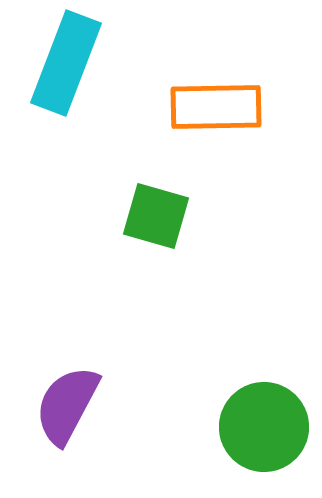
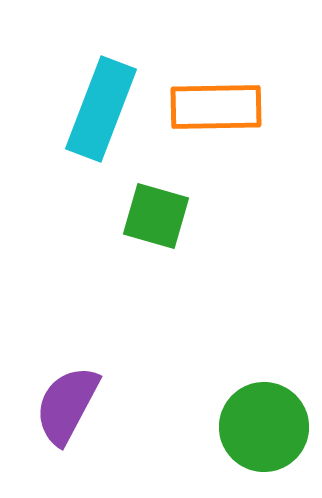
cyan rectangle: moved 35 px right, 46 px down
